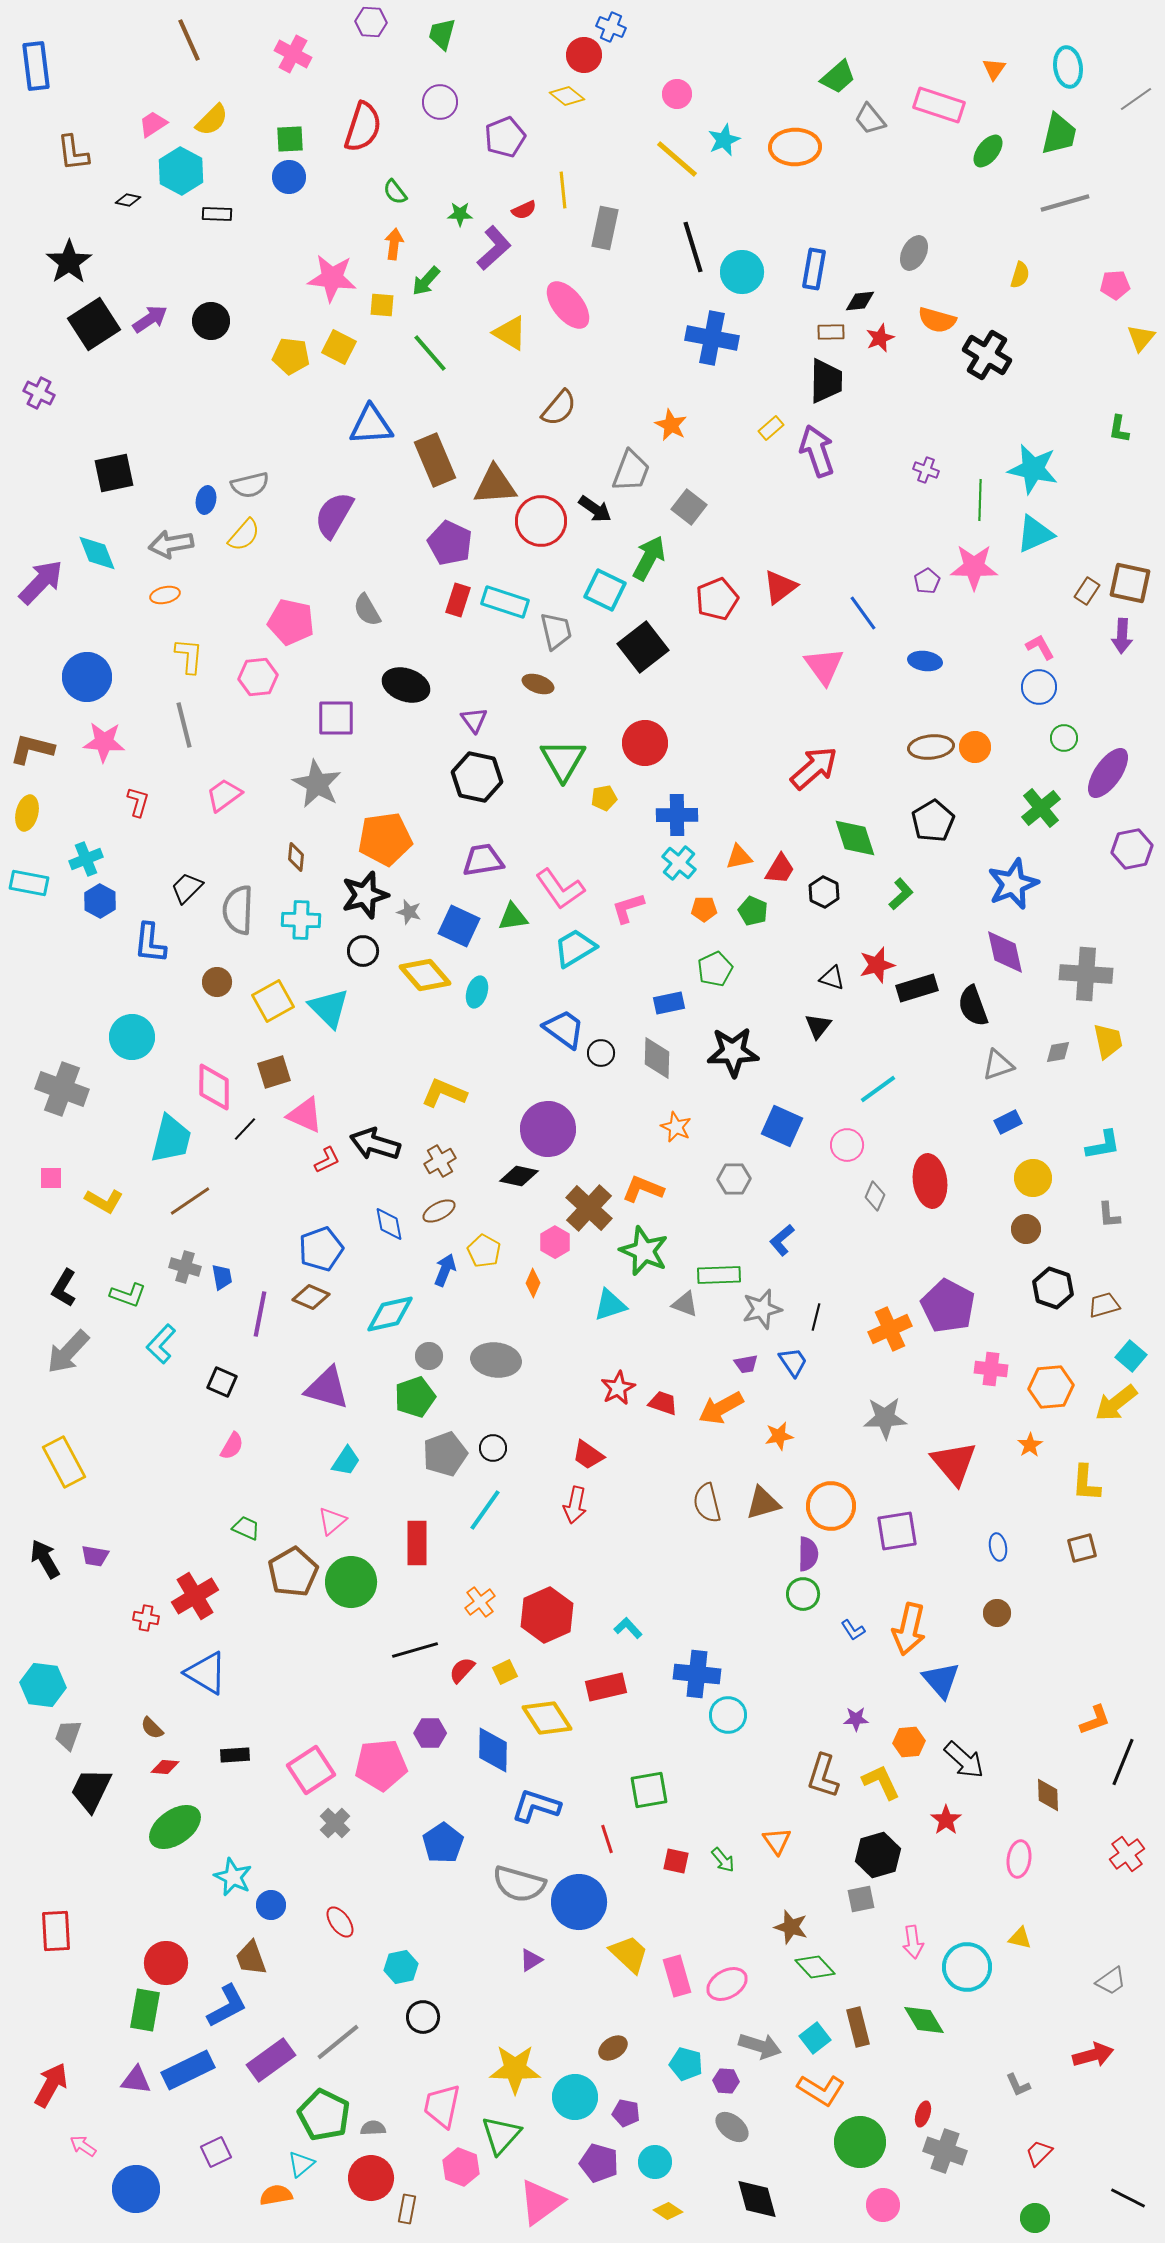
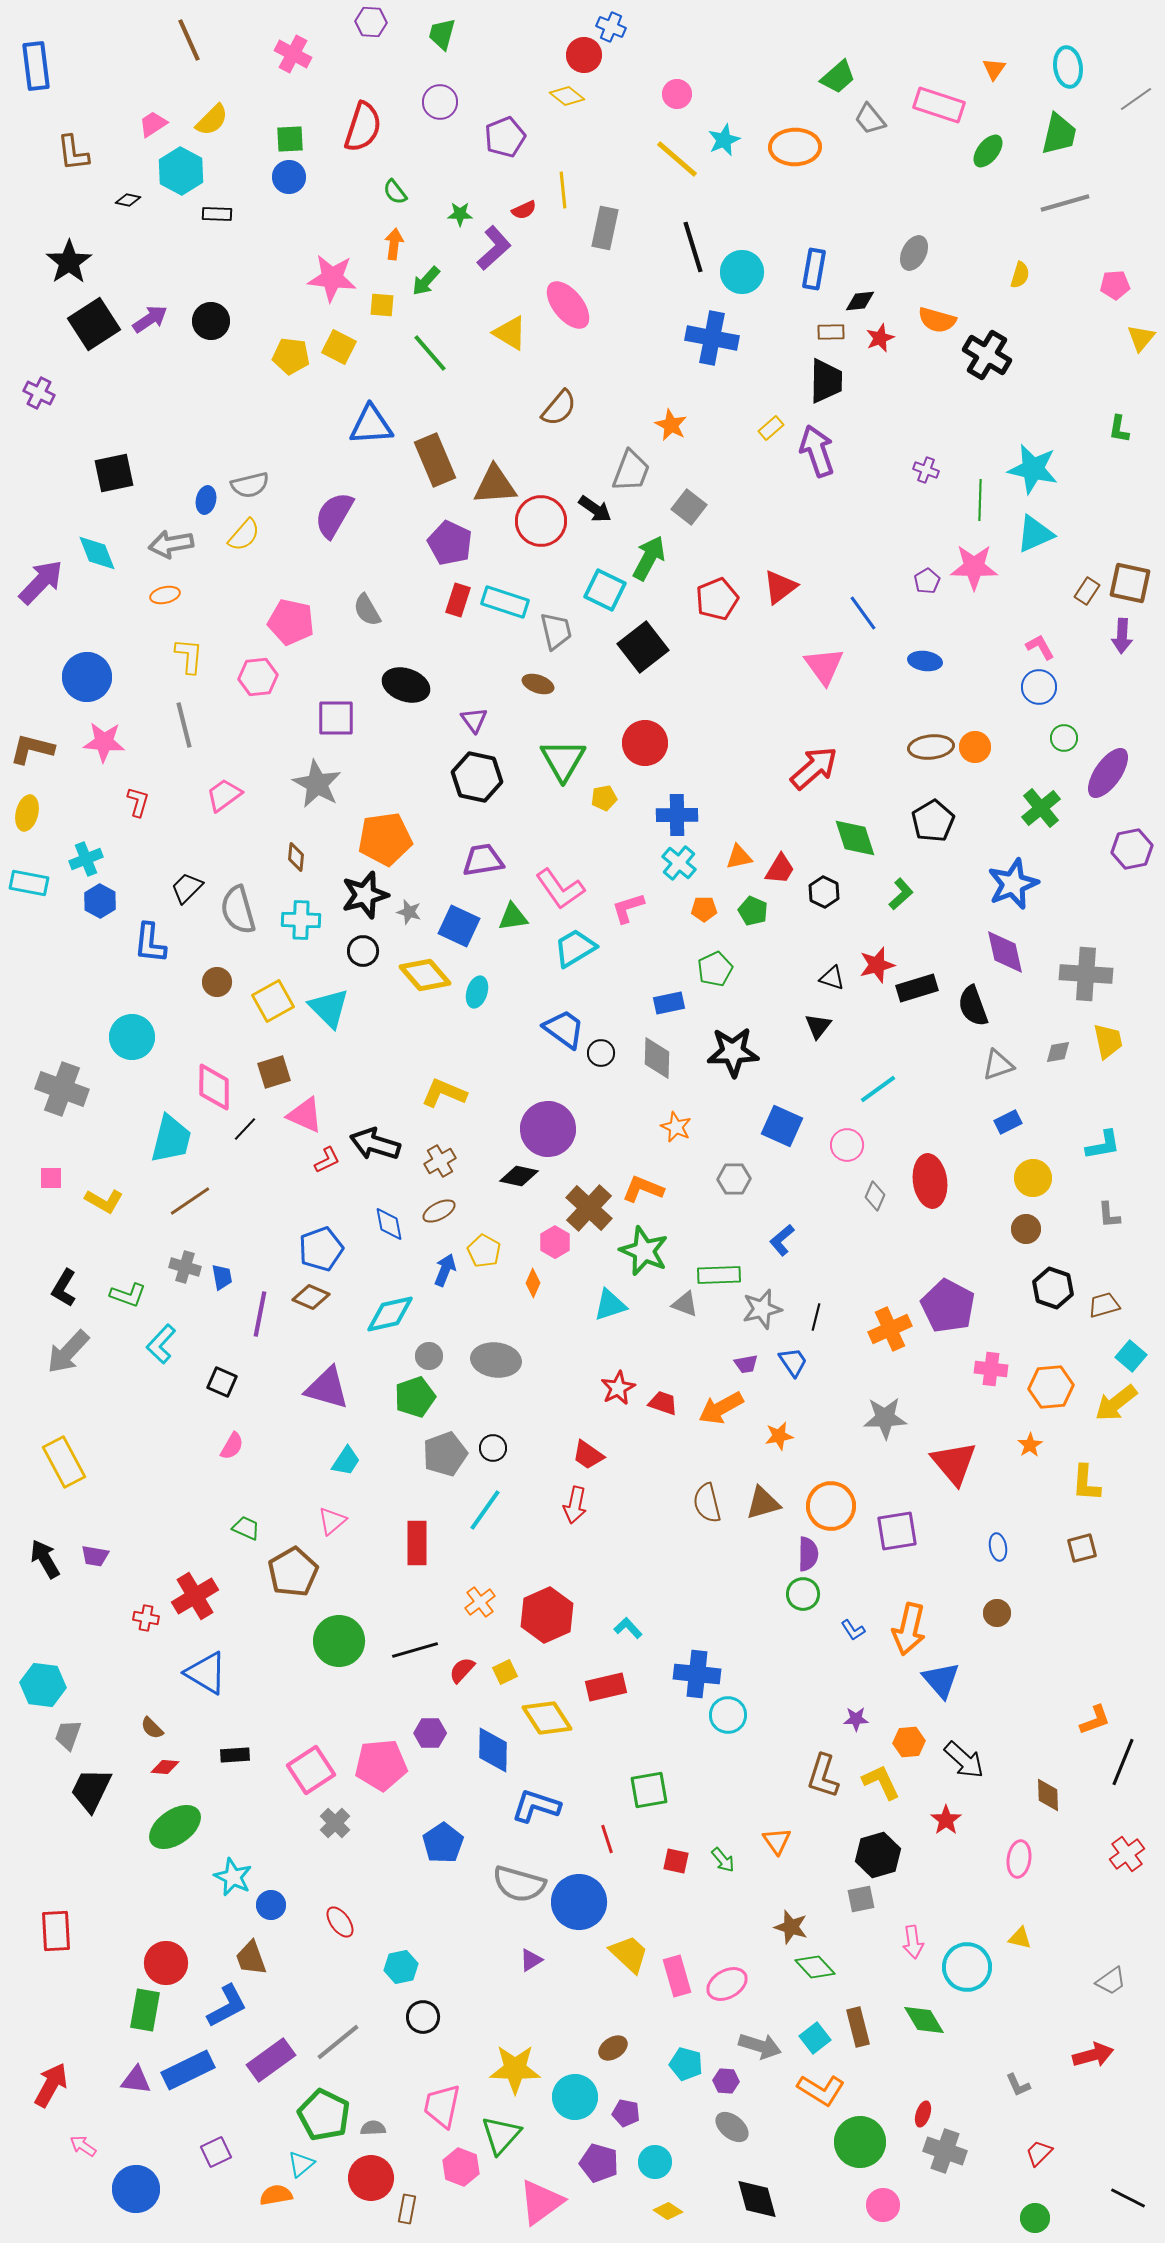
gray semicircle at (238, 910): rotated 18 degrees counterclockwise
green circle at (351, 1582): moved 12 px left, 59 px down
